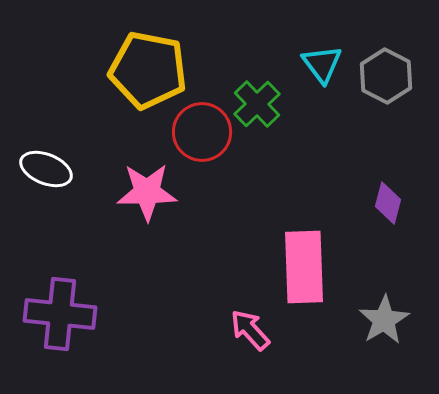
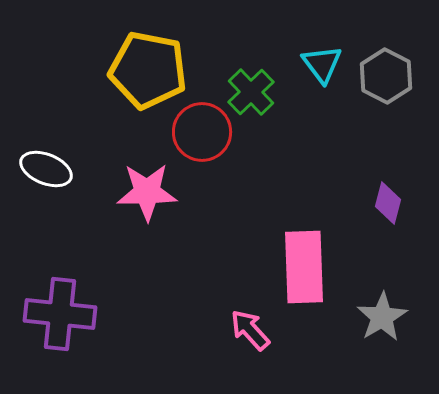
green cross: moved 6 px left, 12 px up
gray star: moved 2 px left, 3 px up
